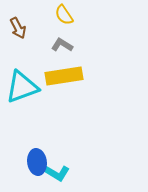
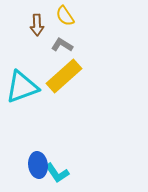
yellow semicircle: moved 1 px right, 1 px down
brown arrow: moved 19 px right, 3 px up; rotated 25 degrees clockwise
yellow rectangle: rotated 33 degrees counterclockwise
blue ellipse: moved 1 px right, 3 px down
cyan L-shape: rotated 25 degrees clockwise
